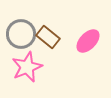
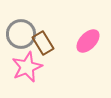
brown rectangle: moved 5 px left, 6 px down; rotated 20 degrees clockwise
